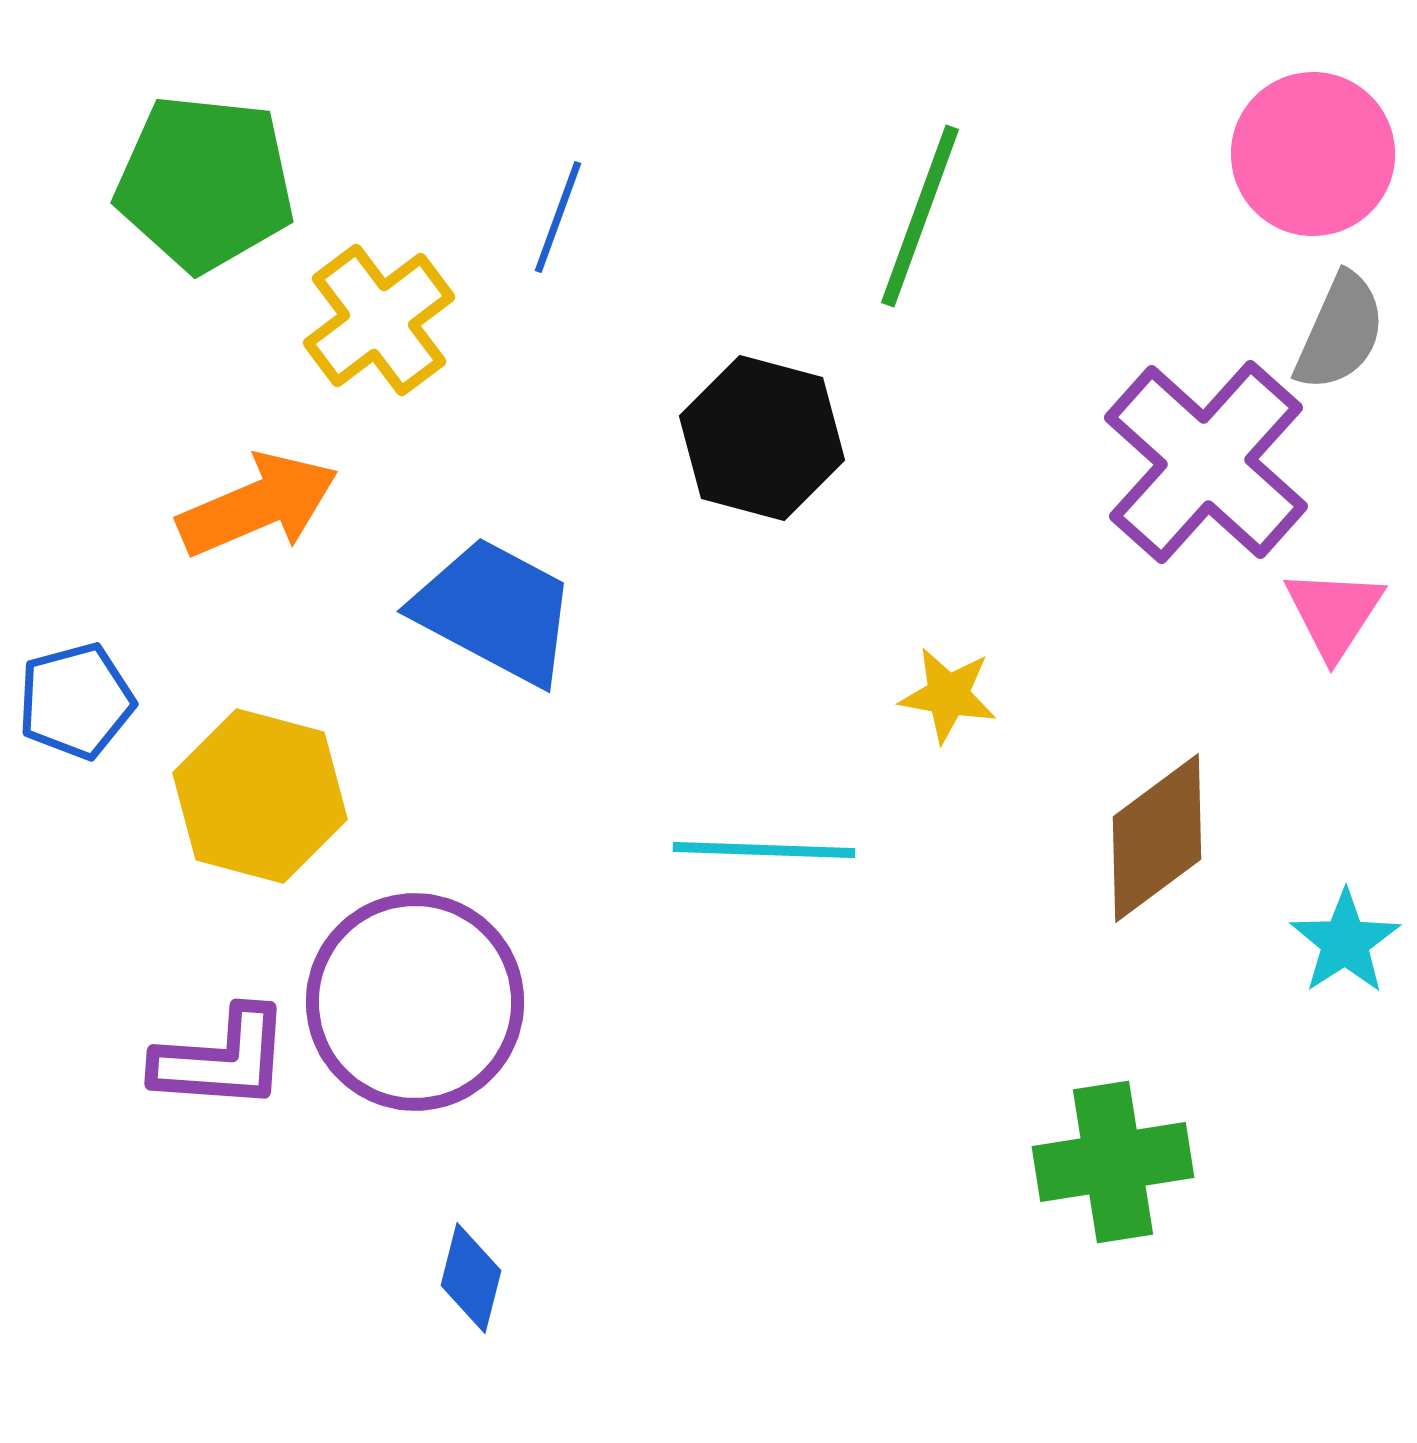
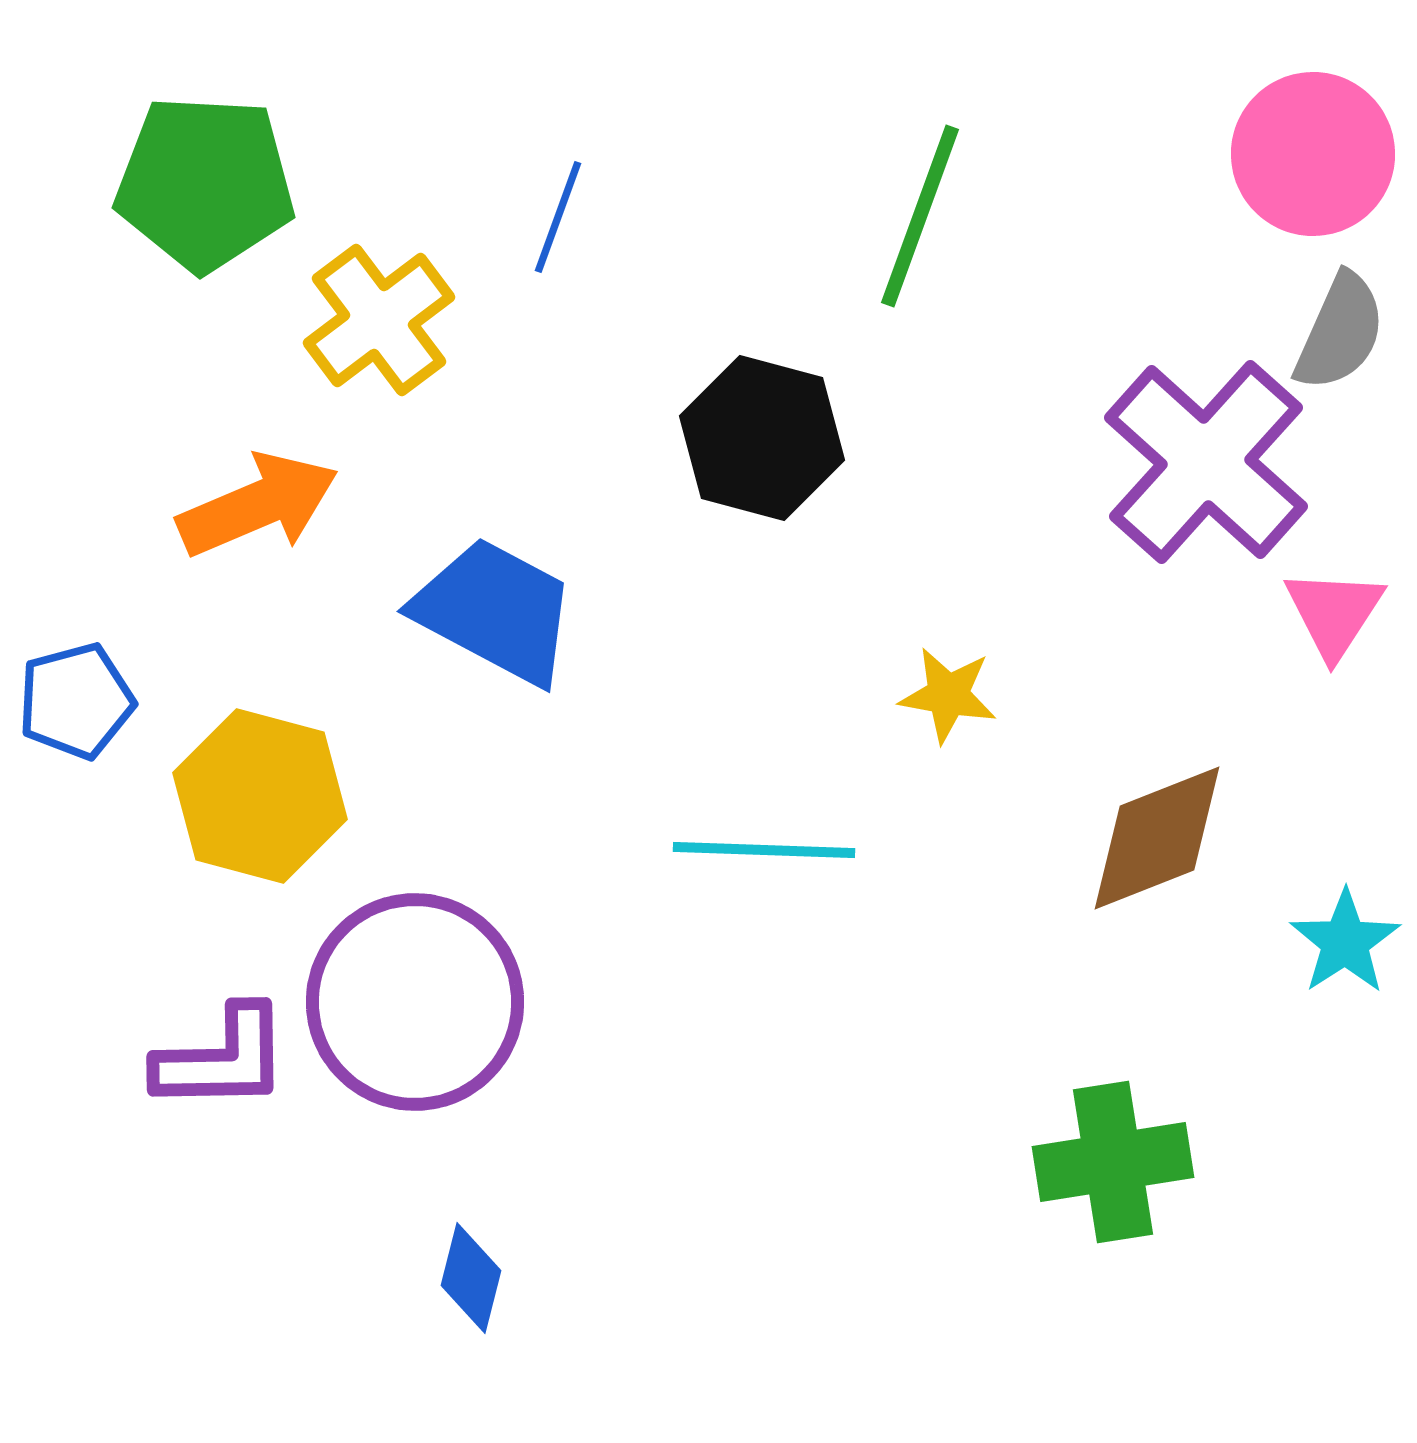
green pentagon: rotated 3 degrees counterclockwise
brown diamond: rotated 15 degrees clockwise
purple L-shape: rotated 5 degrees counterclockwise
